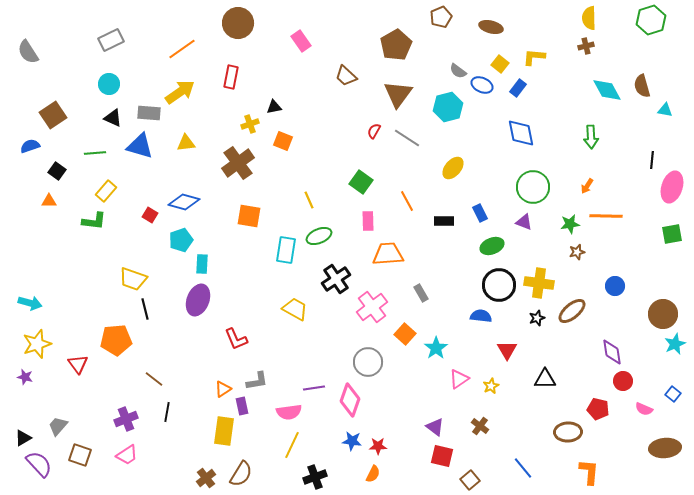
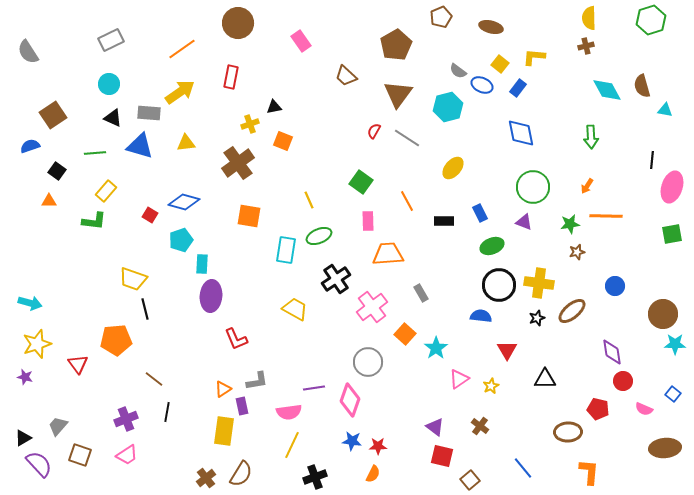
purple ellipse at (198, 300): moved 13 px right, 4 px up; rotated 16 degrees counterclockwise
cyan star at (675, 344): rotated 25 degrees clockwise
